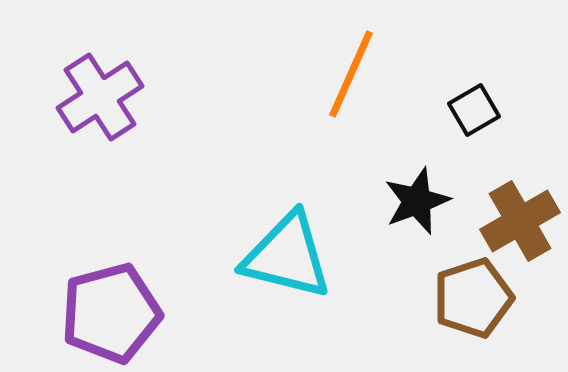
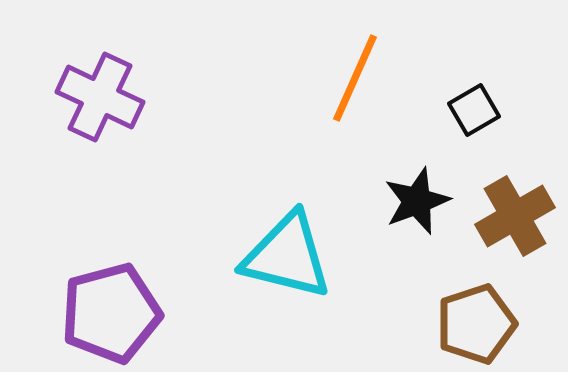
orange line: moved 4 px right, 4 px down
purple cross: rotated 32 degrees counterclockwise
brown cross: moved 5 px left, 5 px up
brown pentagon: moved 3 px right, 26 px down
